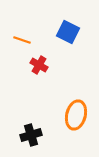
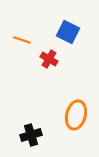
red cross: moved 10 px right, 6 px up
